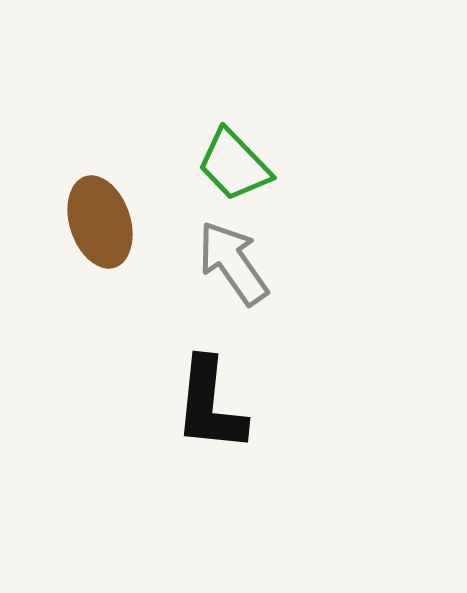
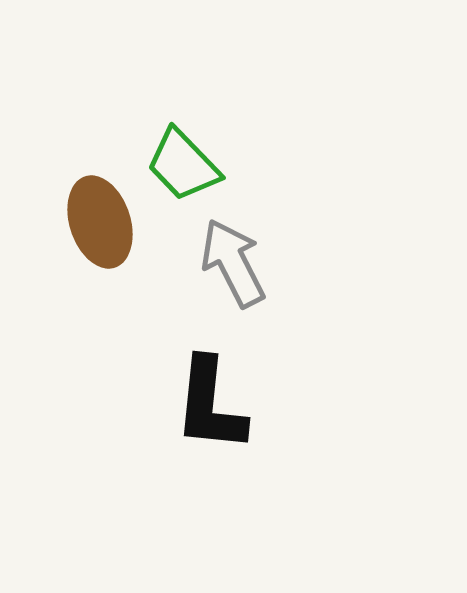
green trapezoid: moved 51 px left
gray arrow: rotated 8 degrees clockwise
